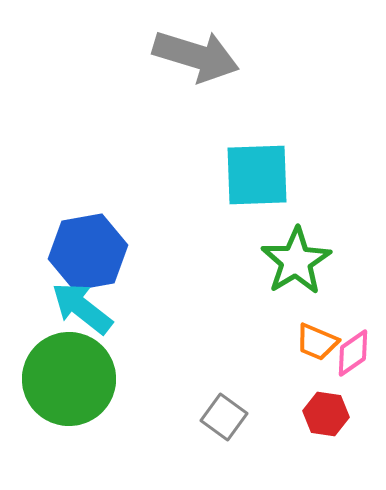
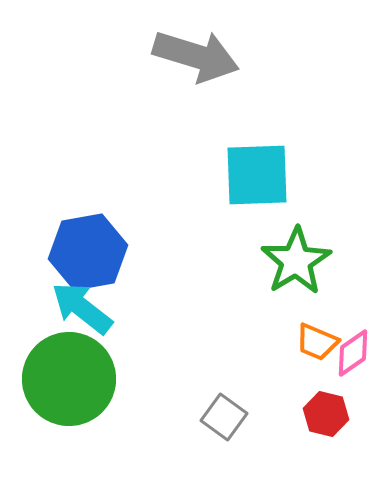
red hexagon: rotated 6 degrees clockwise
